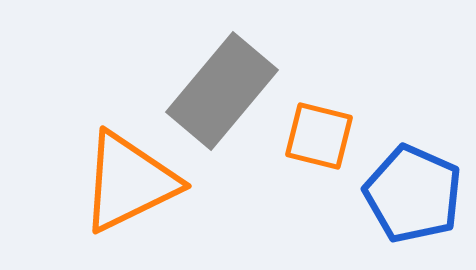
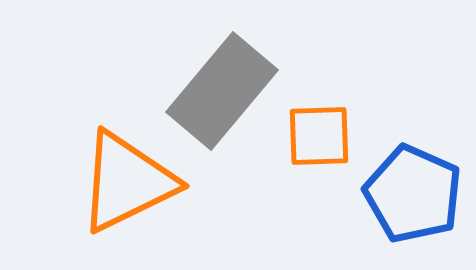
orange square: rotated 16 degrees counterclockwise
orange triangle: moved 2 px left
